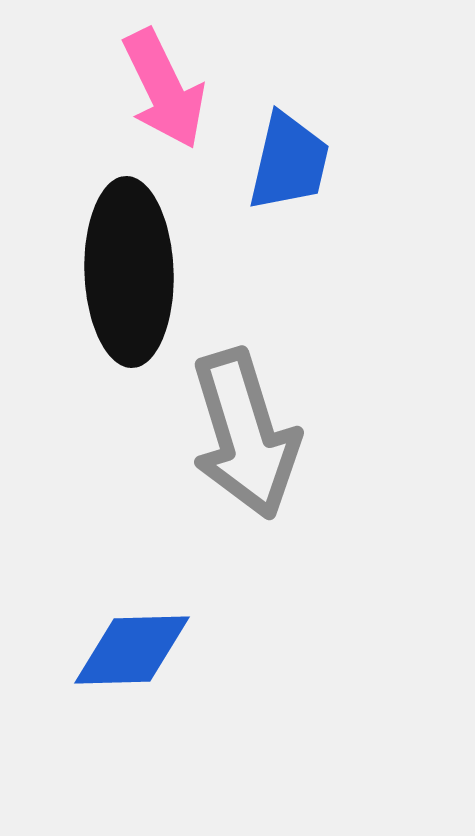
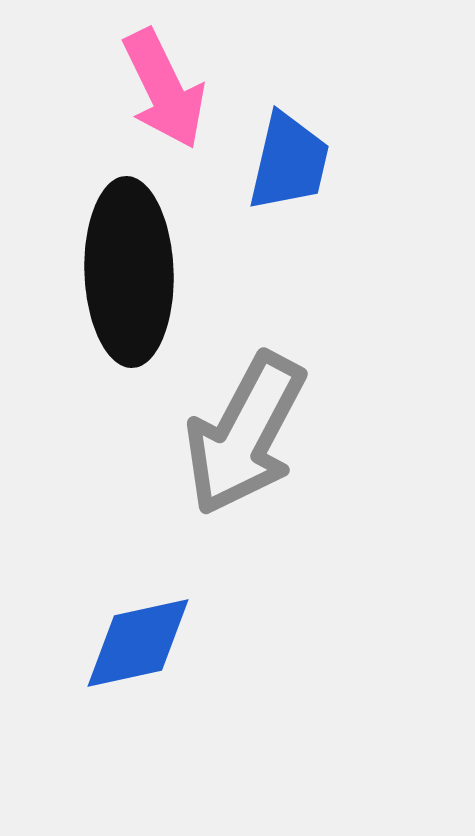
gray arrow: rotated 45 degrees clockwise
blue diamond: moved 6 px right, 7 px up; rotated 11 degrees counterclockwise
